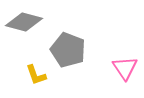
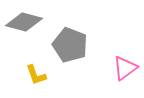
gray pentagon: moved 2 px right, 5 px up
pink triangle: rotated 28 degrees clockwise
